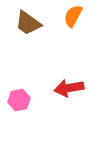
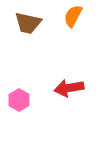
brown trapezoid: rotated 24 degrees counterclockwise
pink hexagon: rotated 20 degrees counterclockwise
